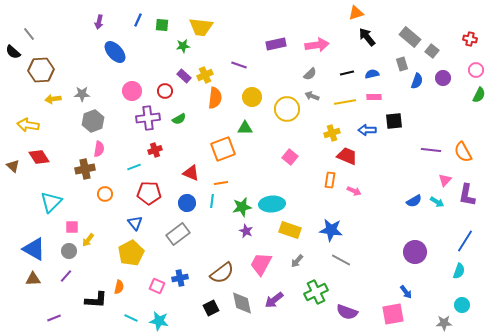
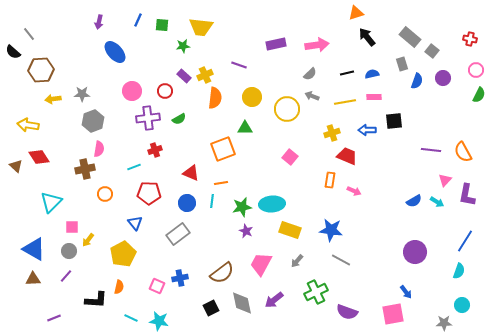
brown triangle at (13, 166): moved 3 px right
yellow pentagon at (131, 253): moved 8 px left, 1 px down
